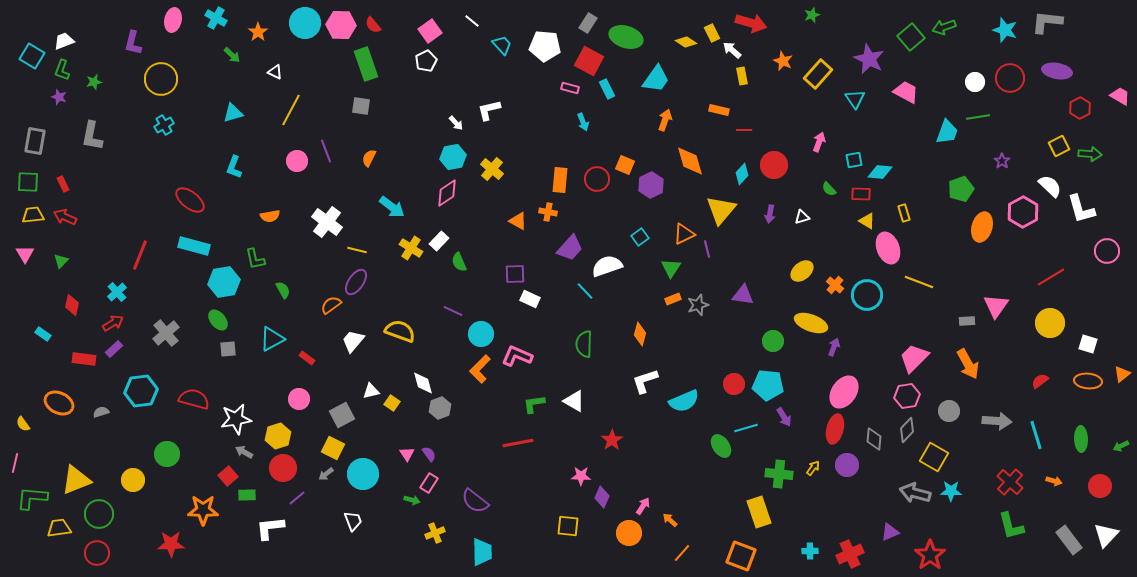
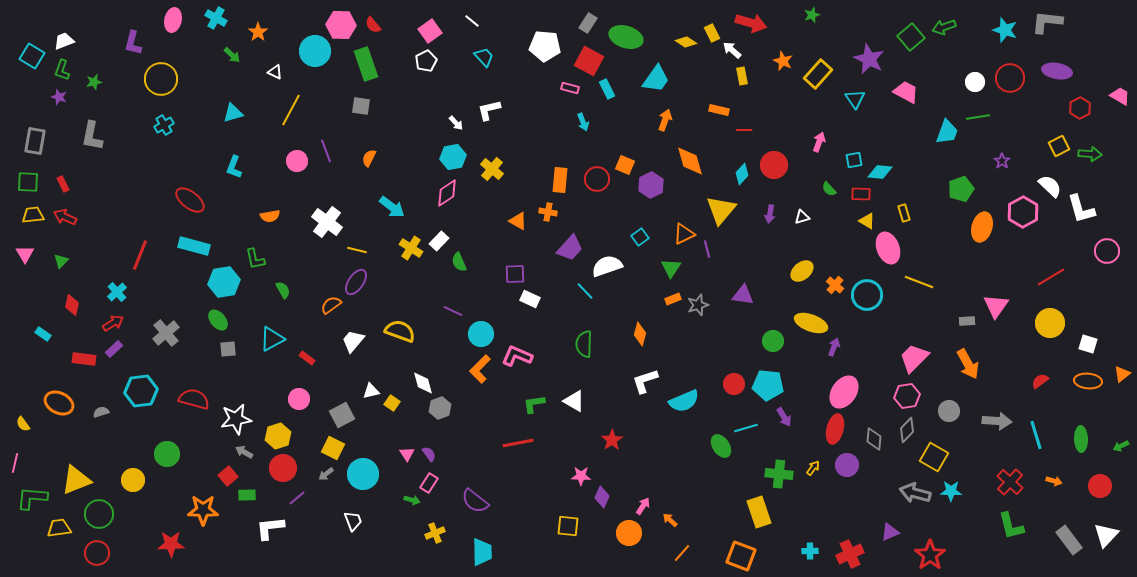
cyan circle at (305, 23): moved 10 px right, 28 px down
cyan trapezoid at (502, 45): moved 18 px left, 12 px down
